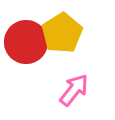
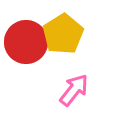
yellow pentagon: moved 1 px right, 1 px down
